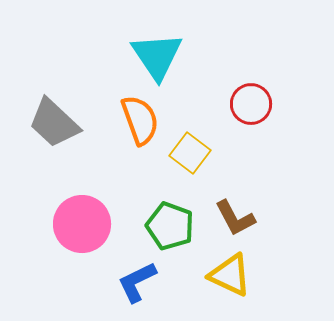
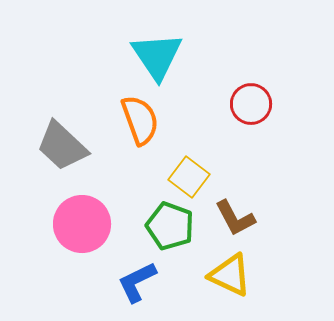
gray trapezoid: moved 8 px right, 23 px down
yellow square: moved 1 px left, 24 px down
